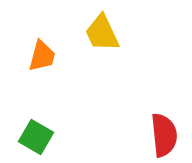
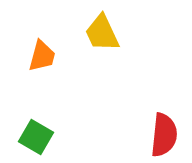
red semicircle: rotated 12 degrees clockwise
